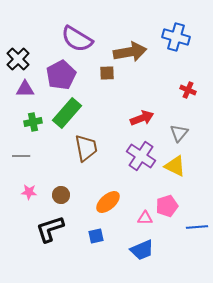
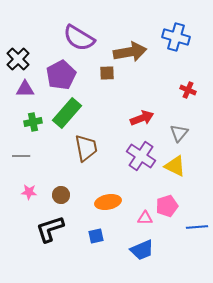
purple semicircle: moved 2 px right, 1 px up
orange ellipse: rotated 30 degrees clockwise
